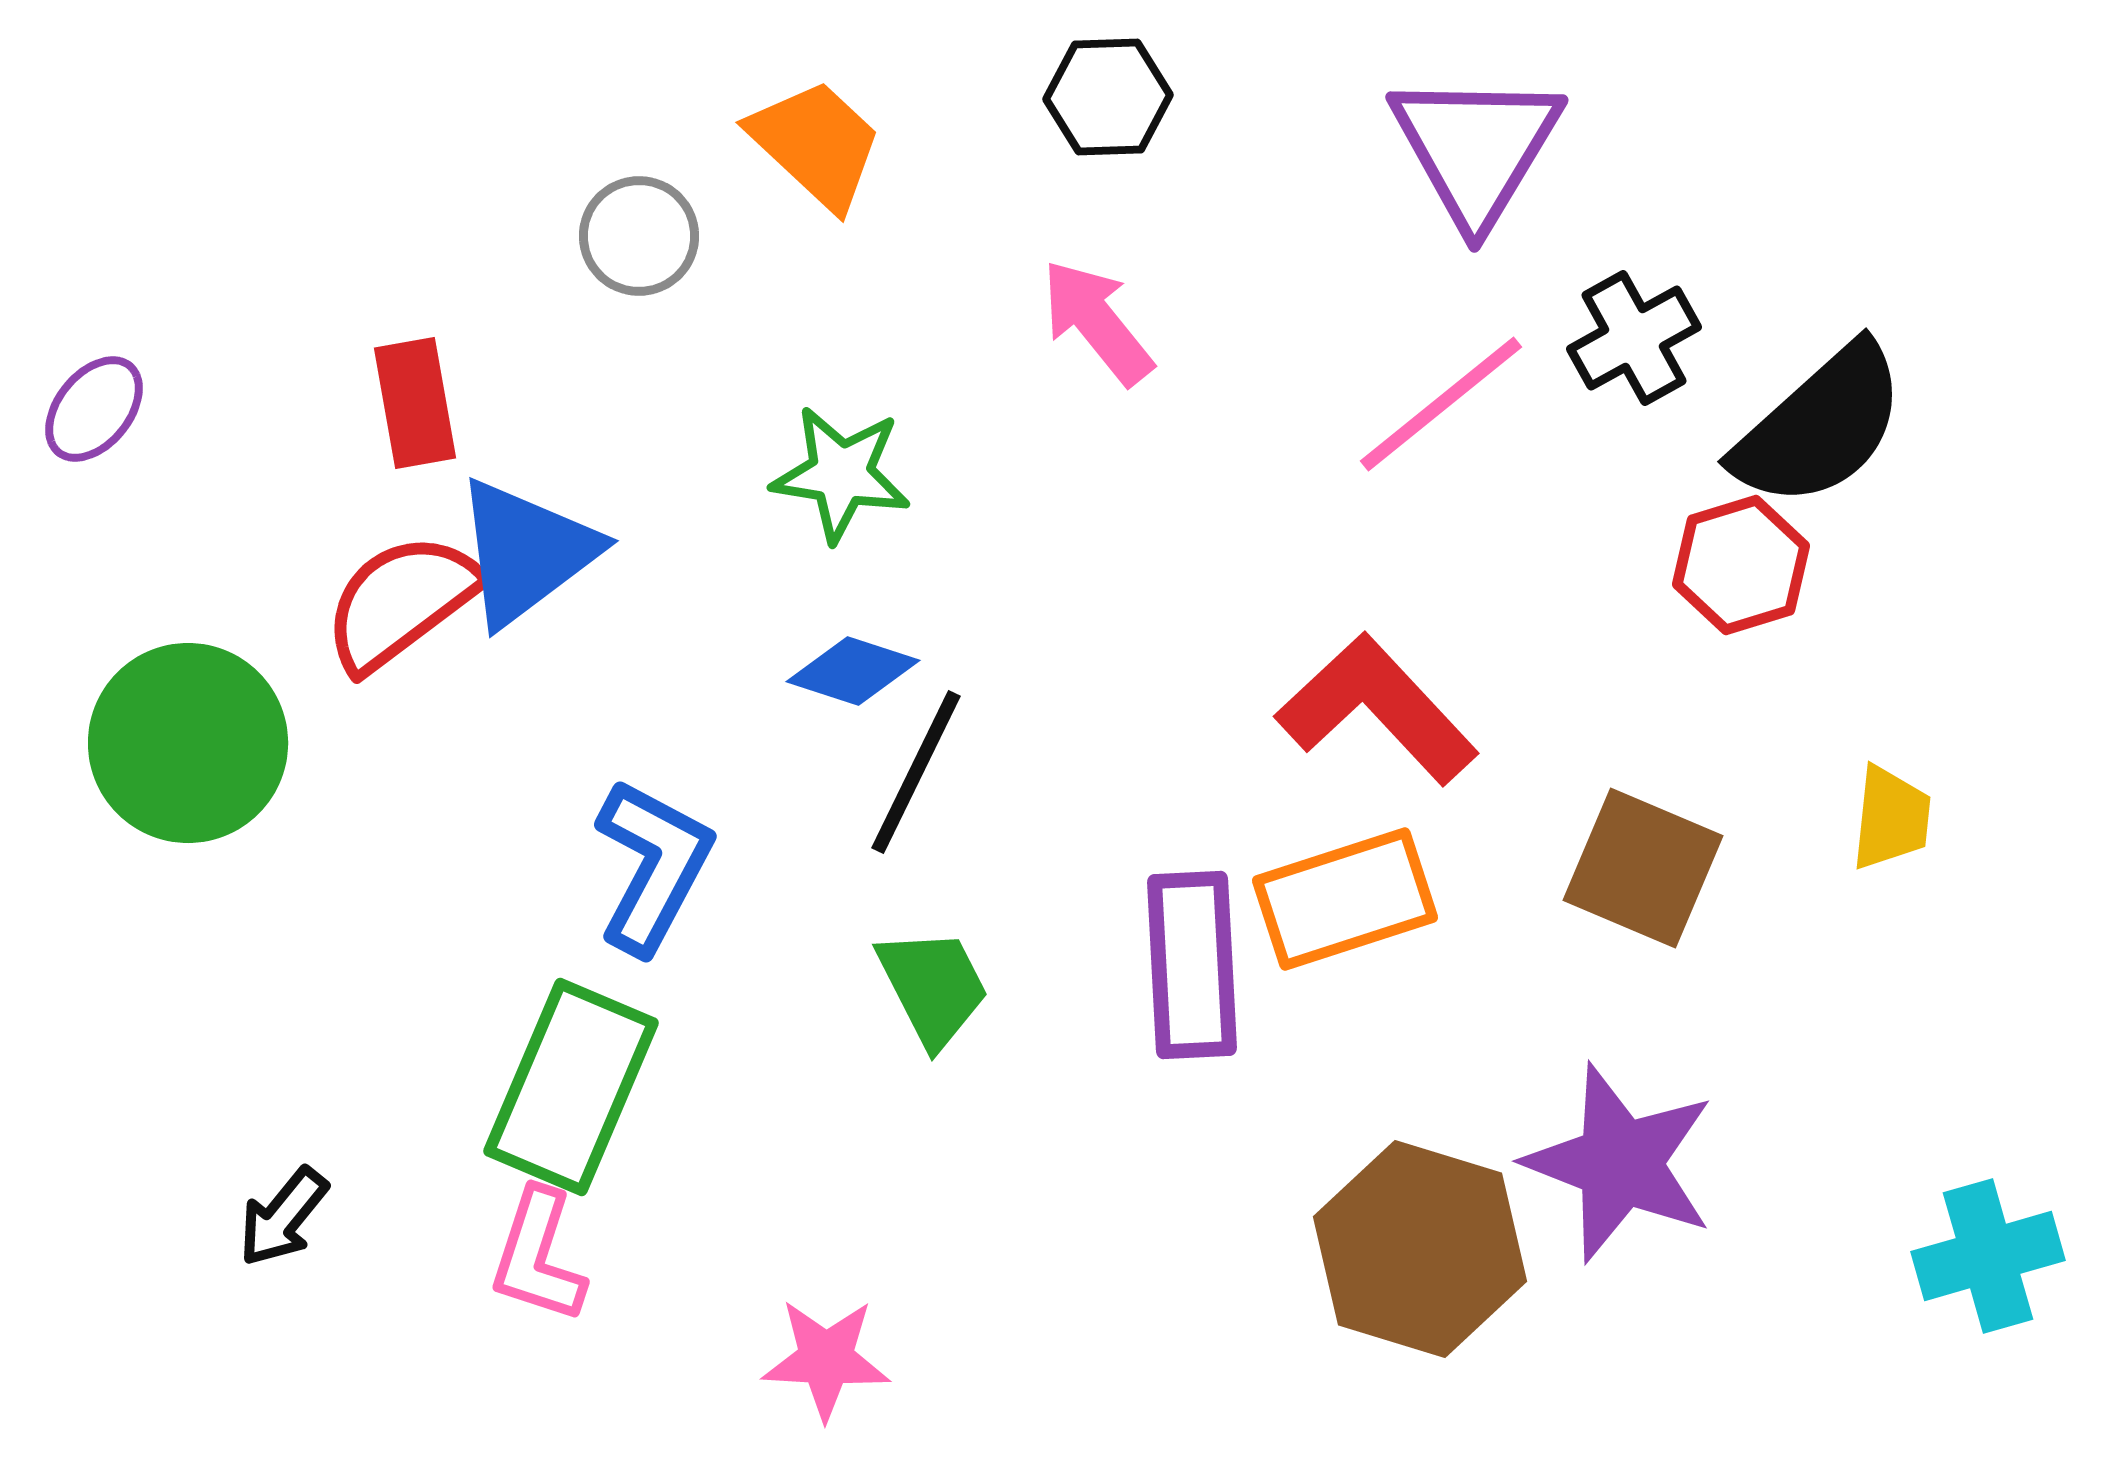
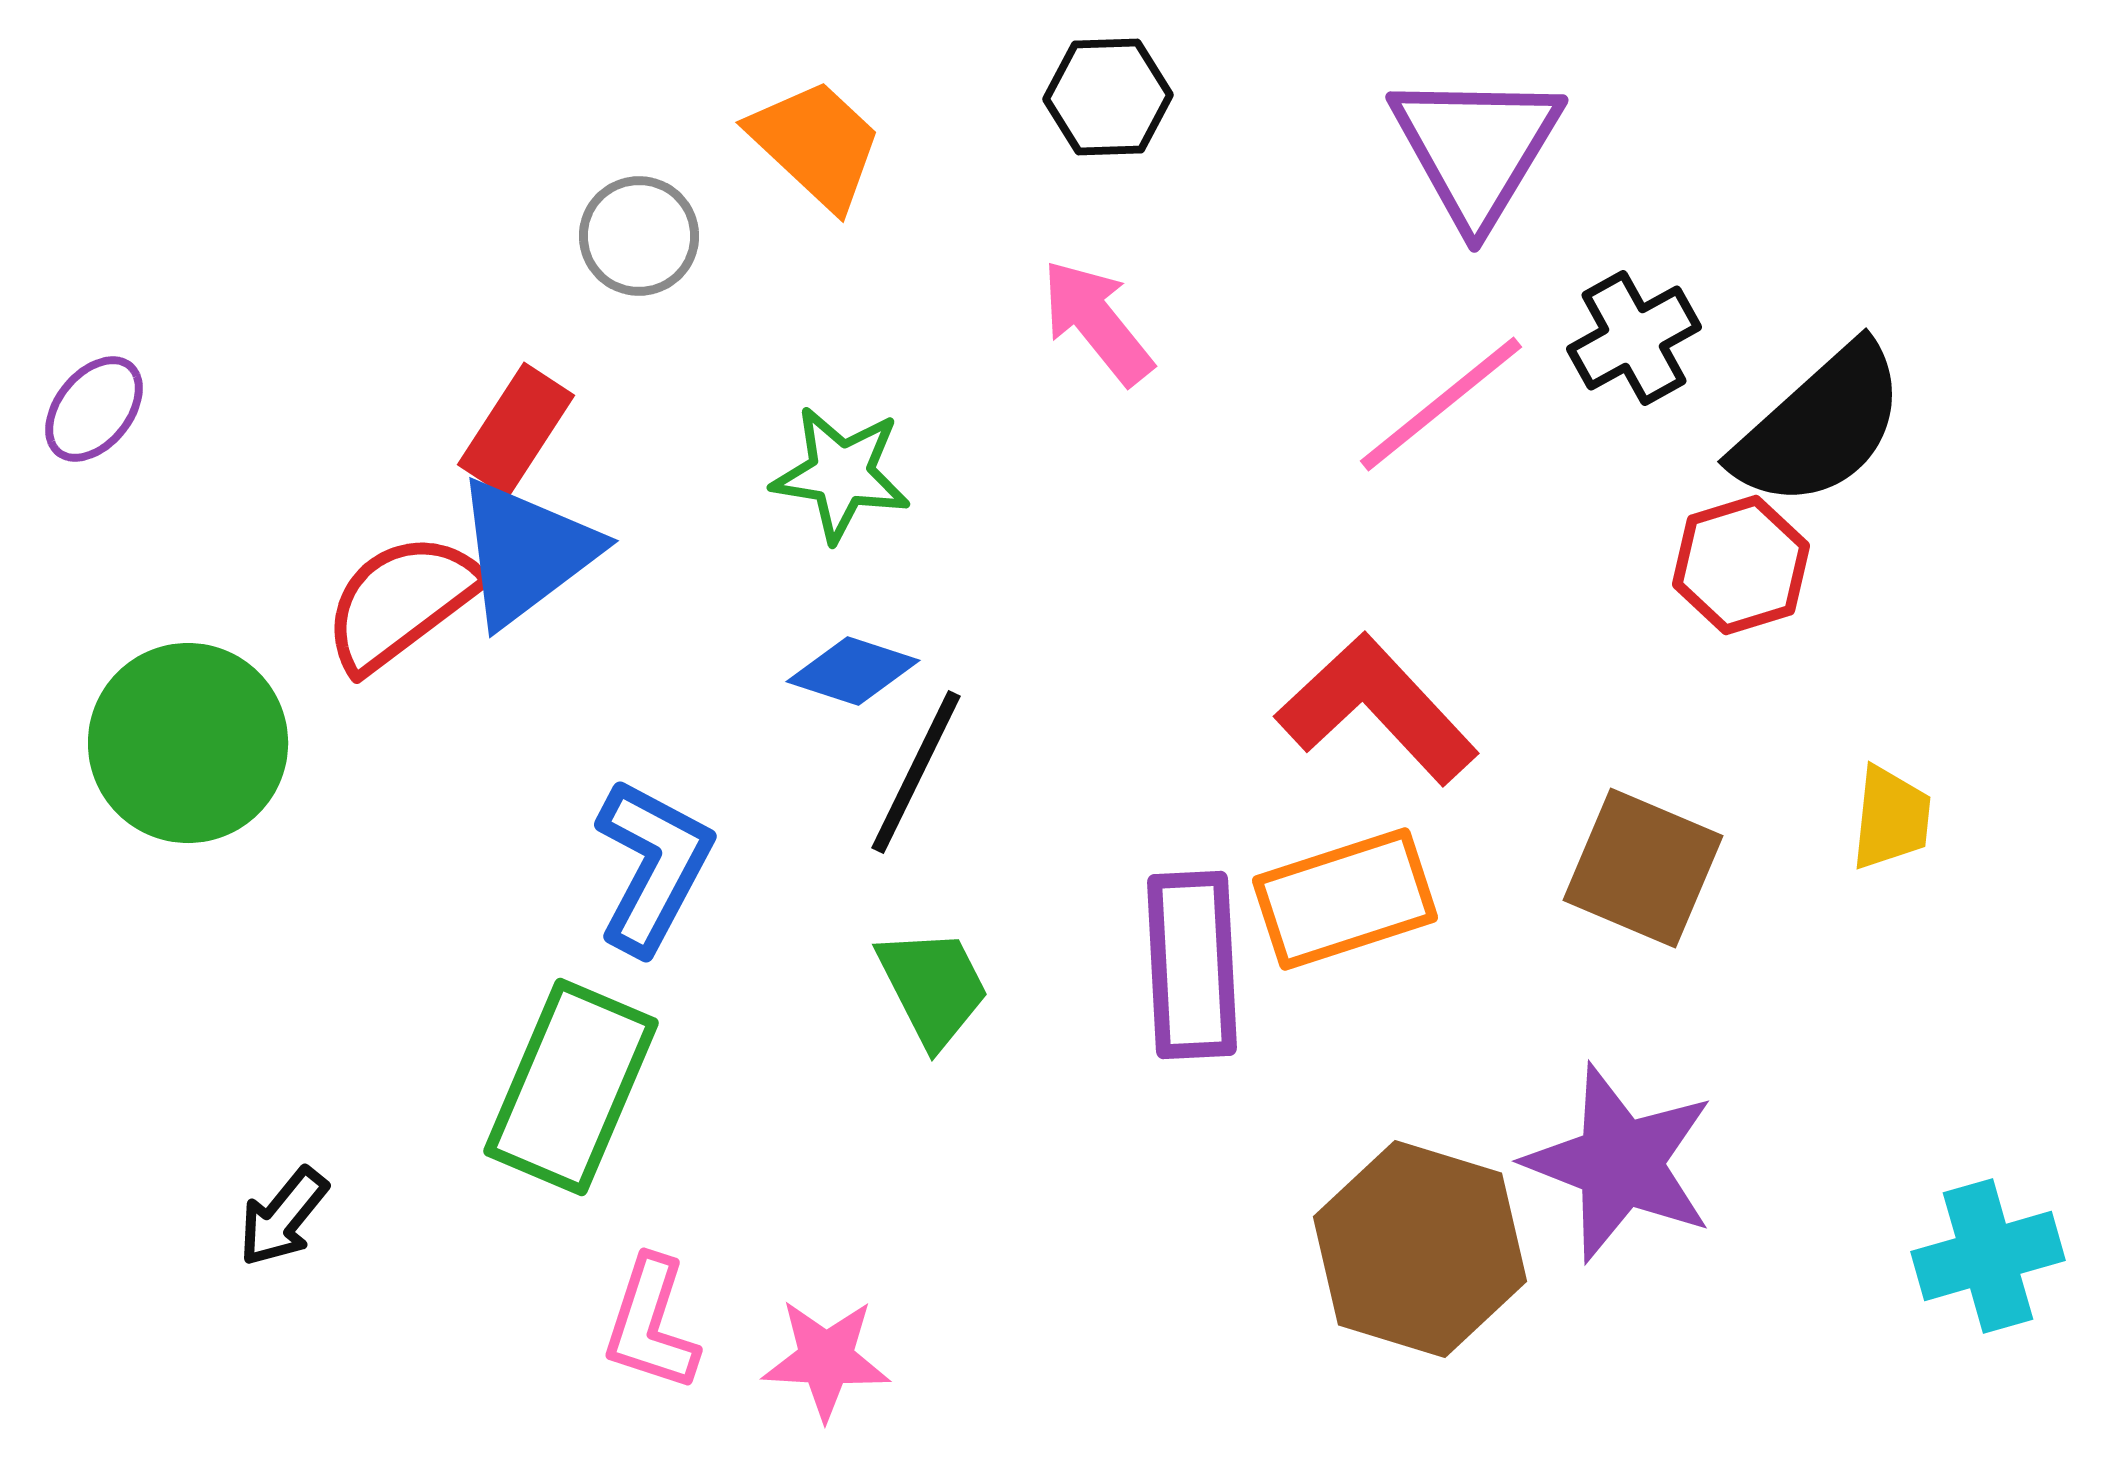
red rectangle: moved 101 px right, 27 px down; rotated 43 degrees clockwise
pink L-shape: moved 113 px right, 68 px down
